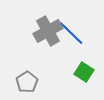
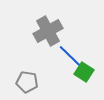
blue line: moved 24 px down
gray pentagon: rotated 30 degrees counterclockwise
